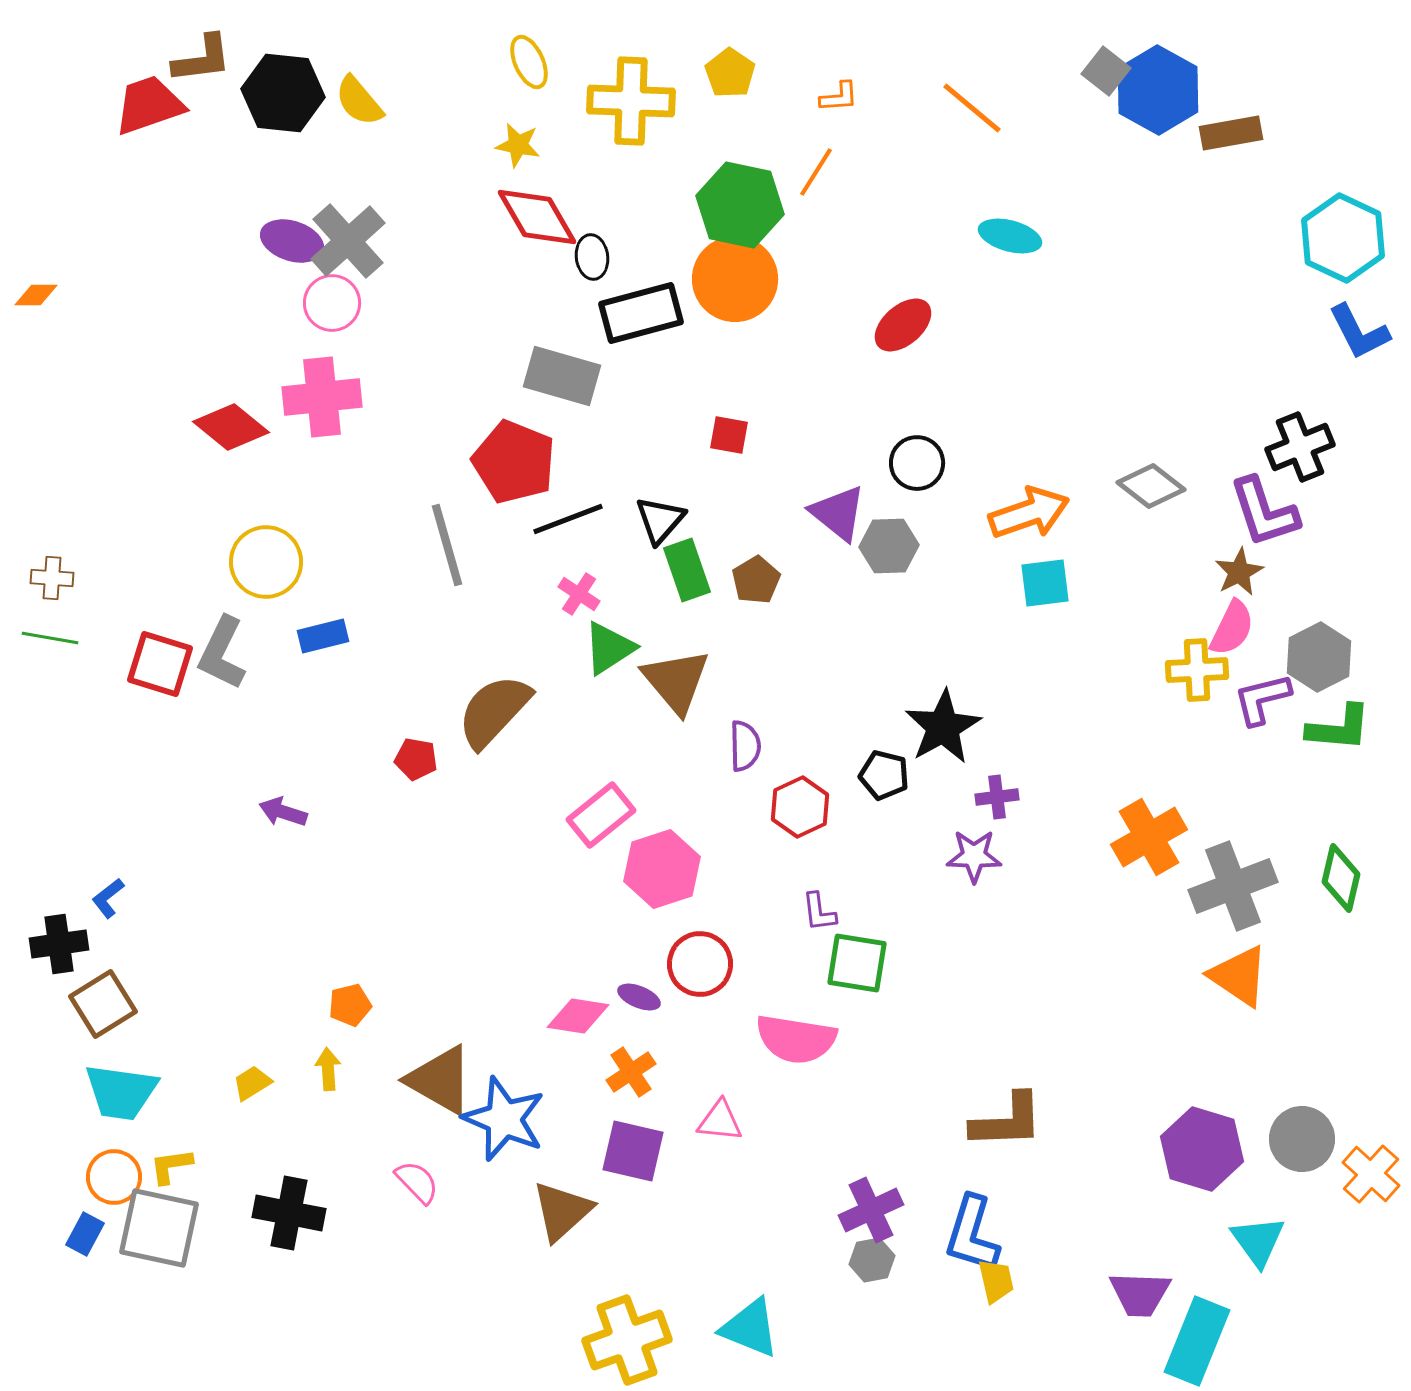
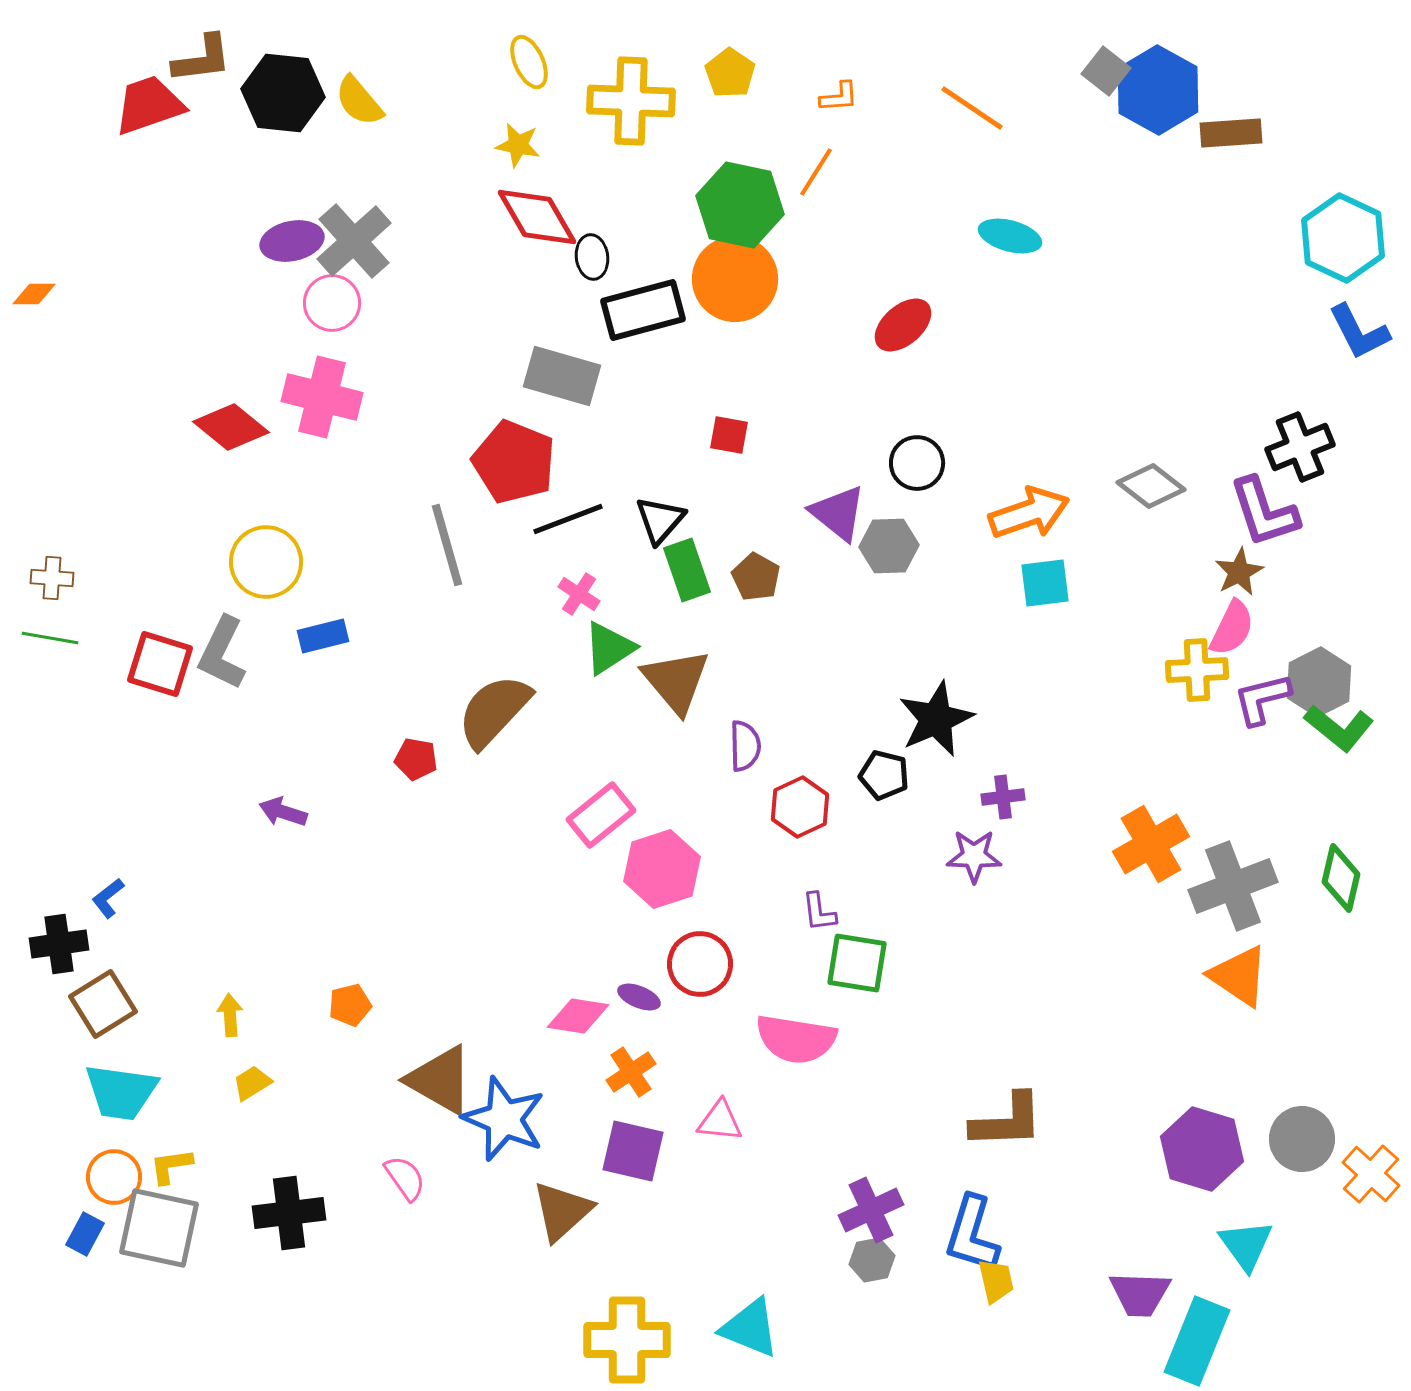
orange line at (972, 108): rotated 6 degrees counterclockwise
brown rectangle at (1231, 133): rotated 6 degrees clockwise
purple ellipse at (292, 241): rotated 30 degrees counterclockwise
gray cross at (348, 241): moved 6 px right
orange diamond at (36, 295): moved 2 px left, 1 px up
black rectangle at (641, 313): moved 2 px right, 3 px up
pink cross at (322, 397): rotated 20 degrees clockwise
brown pentagon at (756, 580): moved 3 px up; rotated 12 degrees counterclockwise
gray hexagon at (1319, 657): moved 25 px down
black star at (943, 727): moved 7 px left, 8 px up; rotated 6 degrees clockwise
green L-shape at (1339, 728): rotated 34 degrees clockwise
purple cross at (997, 797): moved 6 px right
orange cross at (1149, 837): moved 2 px right, 7 px down
yellow arrow at (328, 1069): moved 98 px left, 54 px up
pink semicircle at (417, 1182): moved 12 px left, 4 px up; rotated 9 degrees clockwise
black cross at (289, 1213): rotated 18 degrees counterclockwise
cyan triangle at (1258, 1241): moved 12 px left, 4 px down
yellow cross at (627, 1340): rotated 20 degrees clockwise
